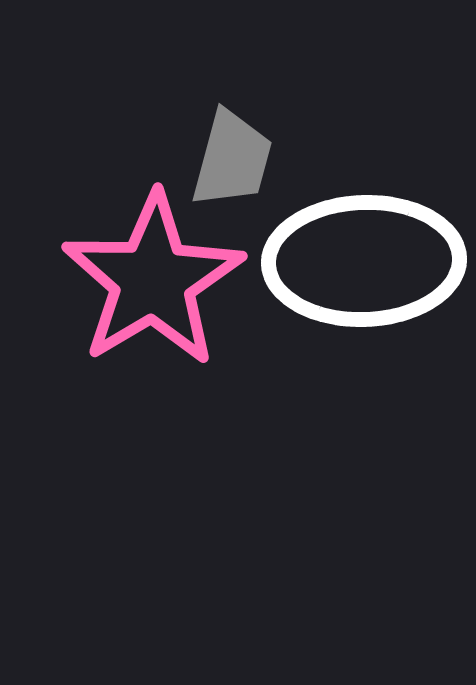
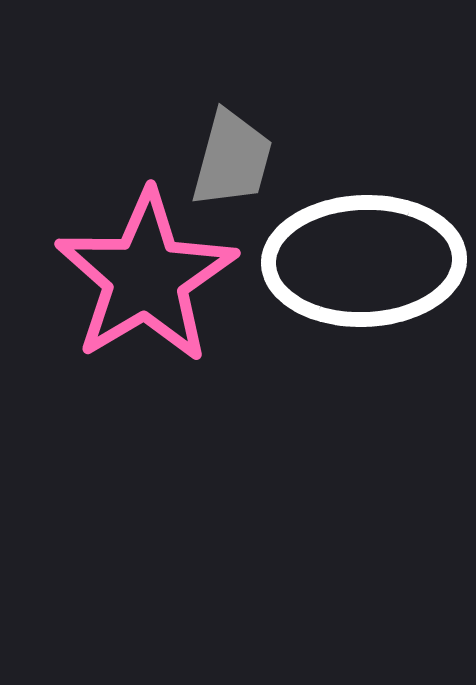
pink star: moved 7 px left, 3 px up
